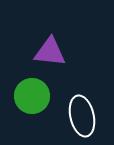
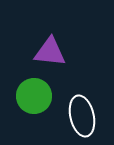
green circle: moved 2 px right
